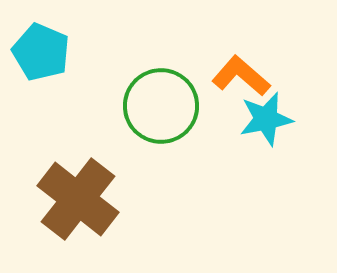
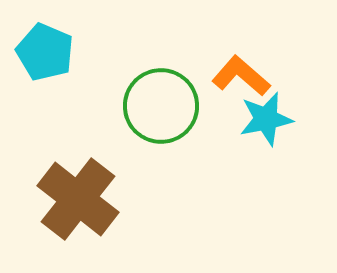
cyan pentagon: moved 4 px right
